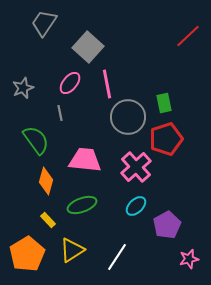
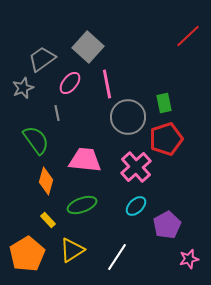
gray trapezoid: moved 2 px left, 36 px down; rotated 20 degrees clockwise
gray line: moved 3 px left
